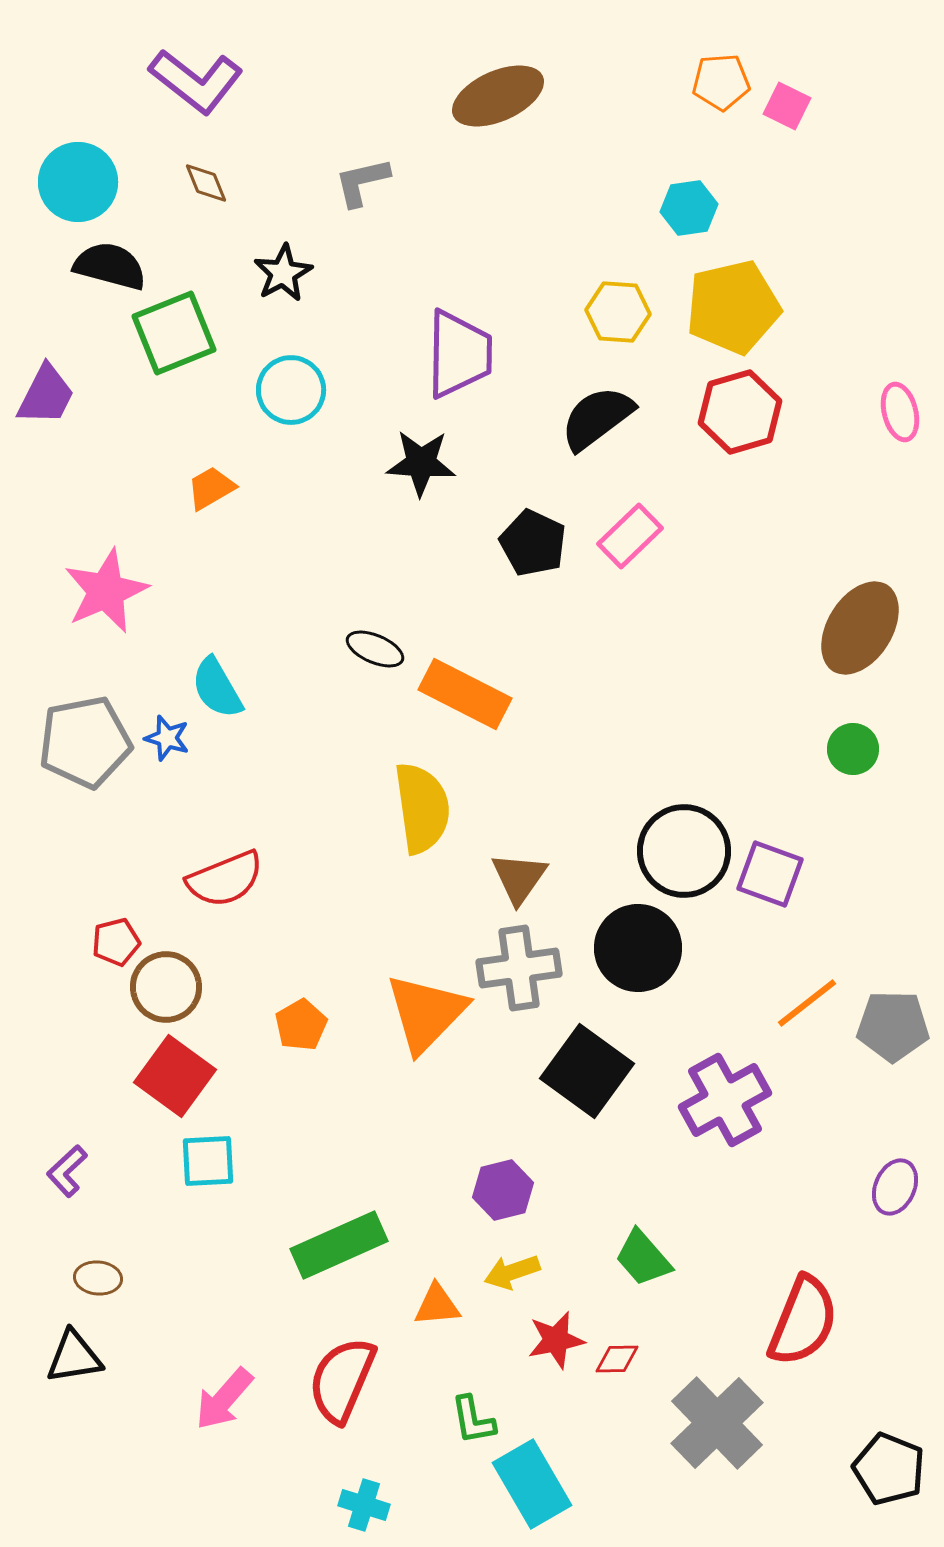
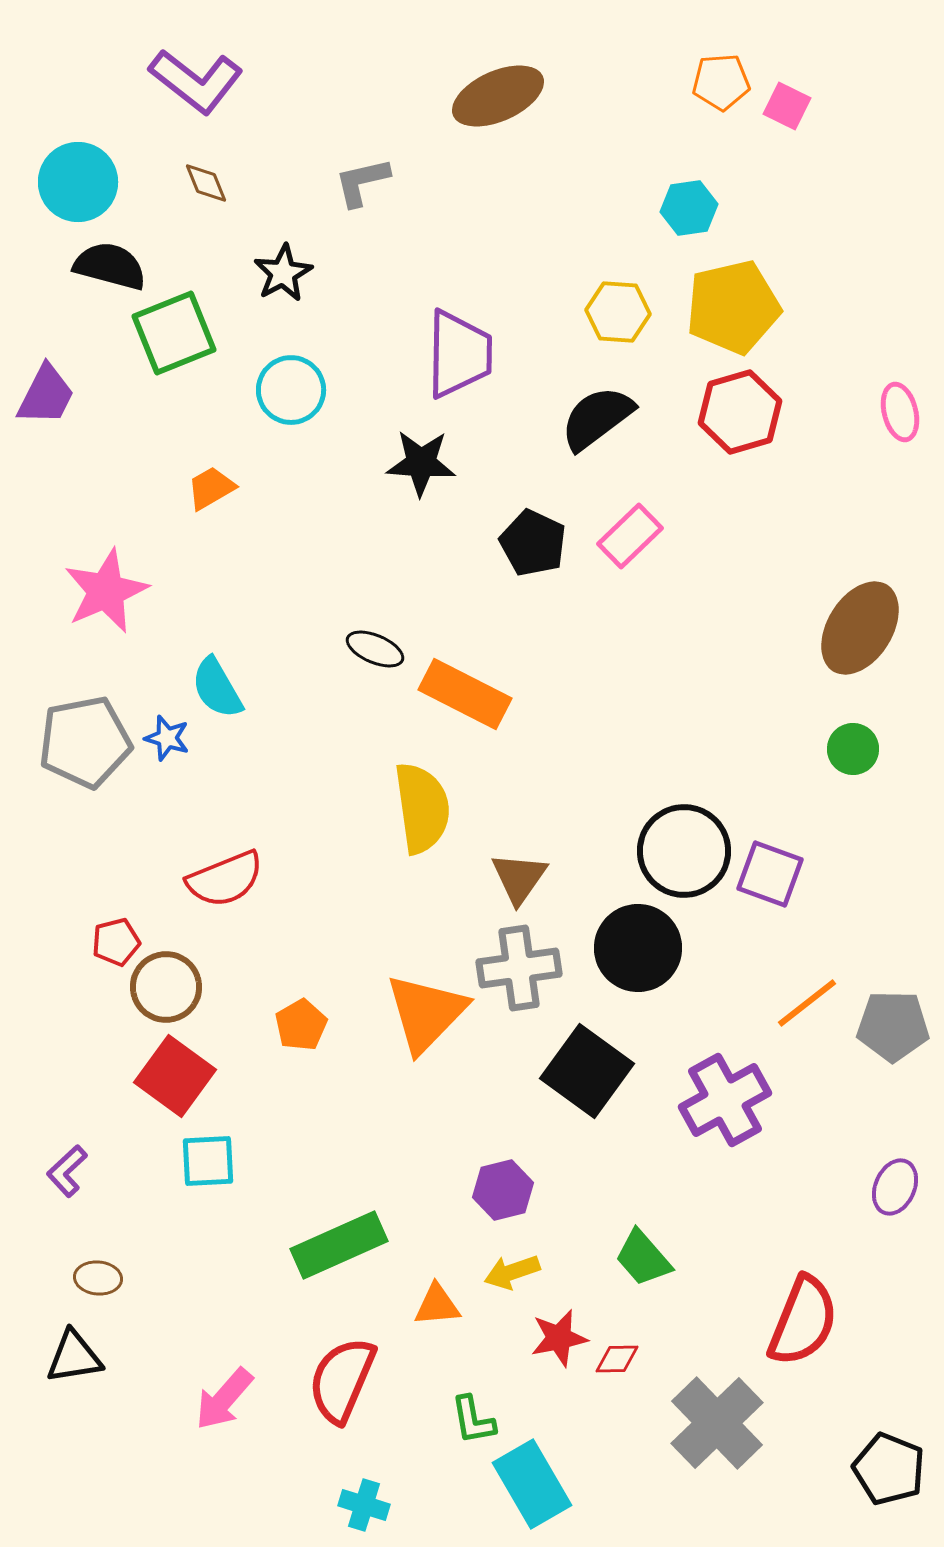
red star at (556, 1340): moved 3 px right, 2 px up
